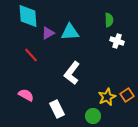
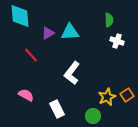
cyan diamond: moved 8 px left
